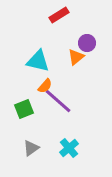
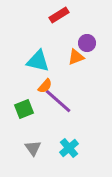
orange triangle: rotated 18 degrees clockwise
gray triangle: moved 2 px right; rotated 30 degrees counterclockwise
